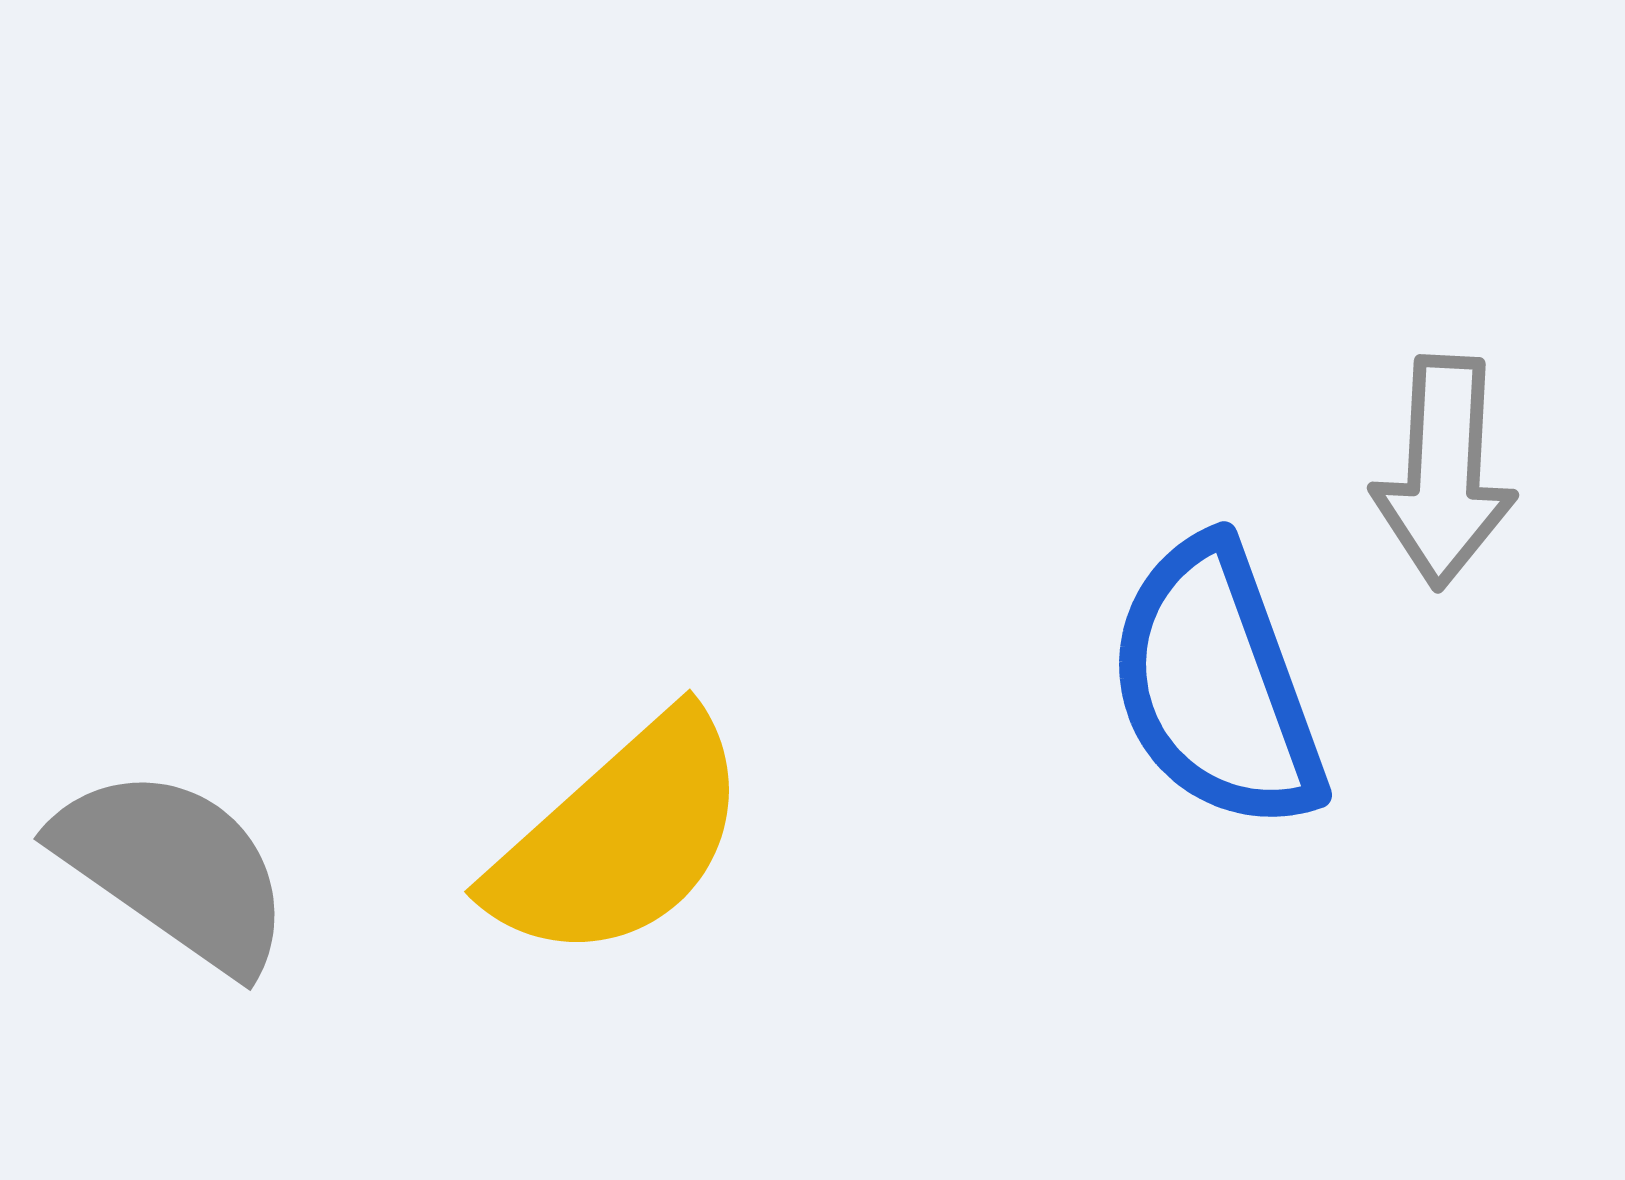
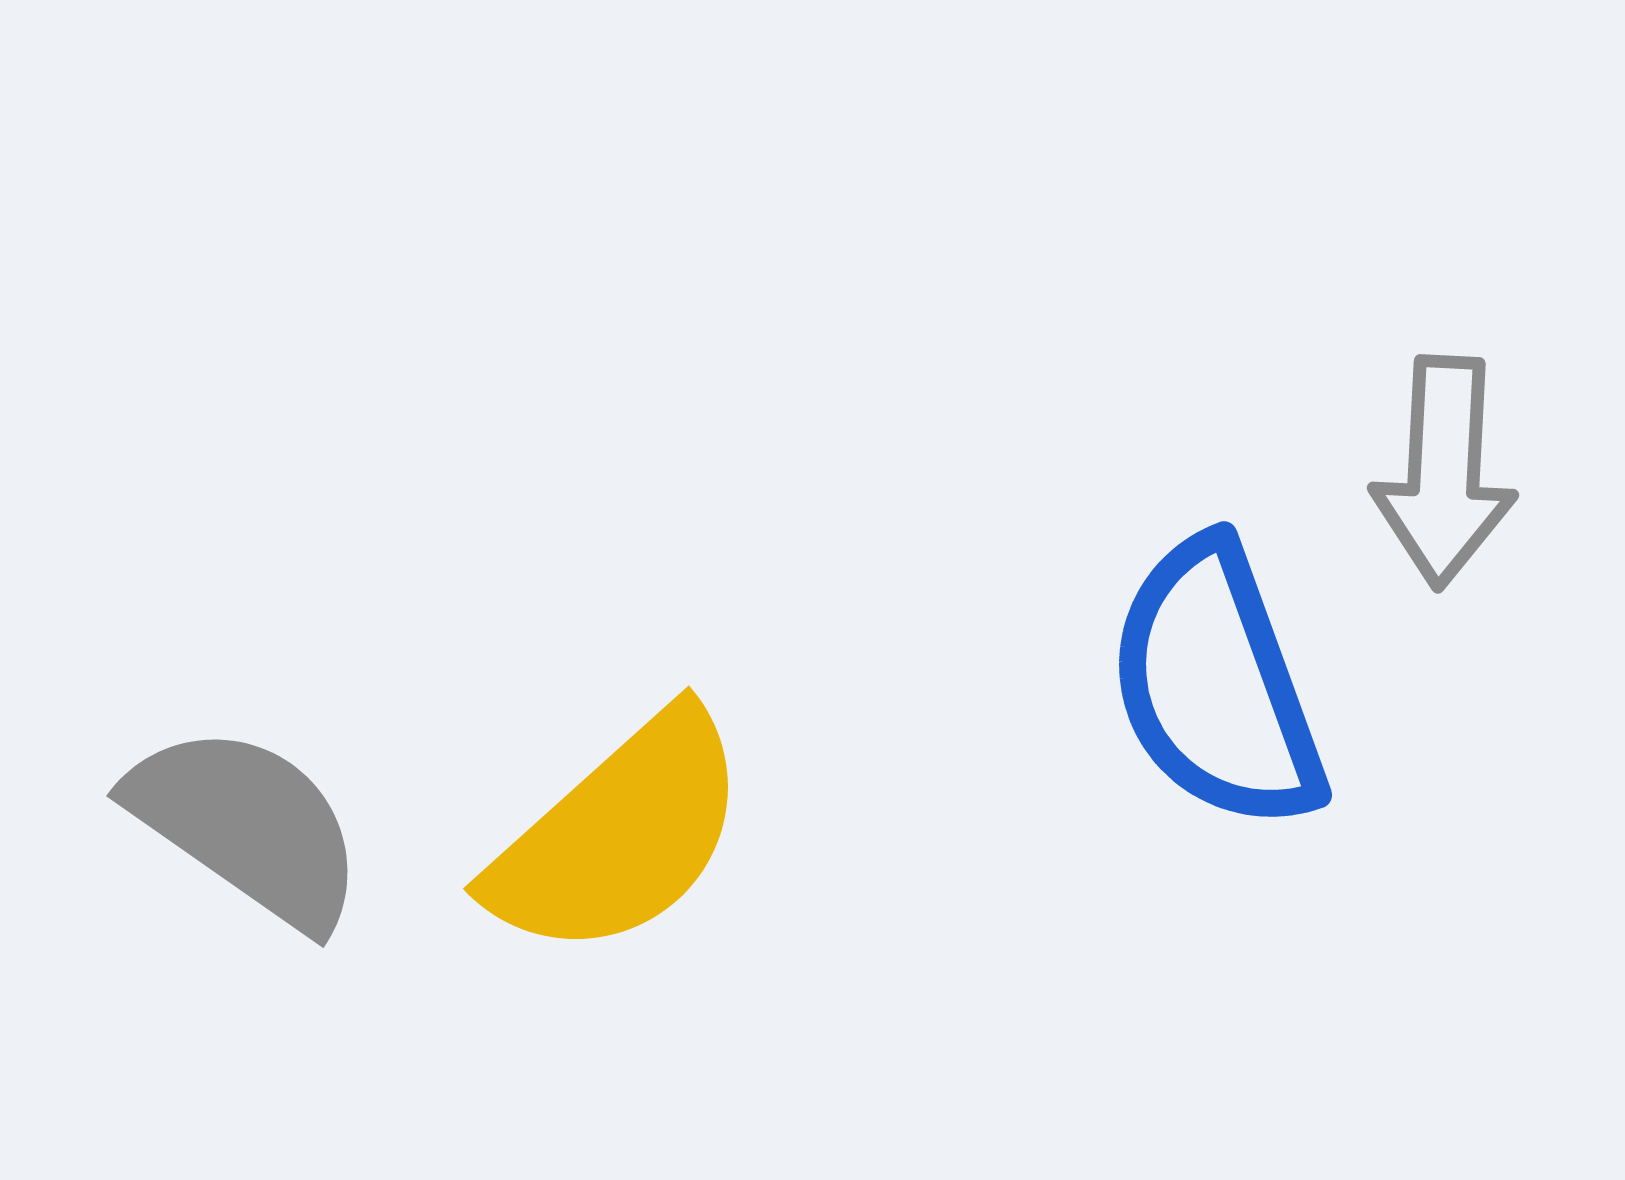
yellow semicircle: moved 1 px left, 3 px up
gray semicircle: moved 73 px right, 43 px up
